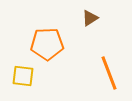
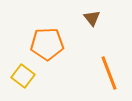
brown triangle: moved 2 px right; rotated 36 degrees counterclockwise
yellow square: rotated 30 degrees clockwise
